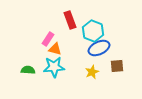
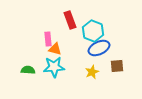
pink rectangle: rotated 40 degrees counterclockwise
